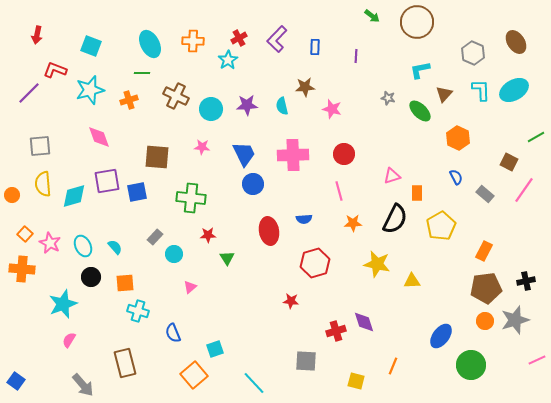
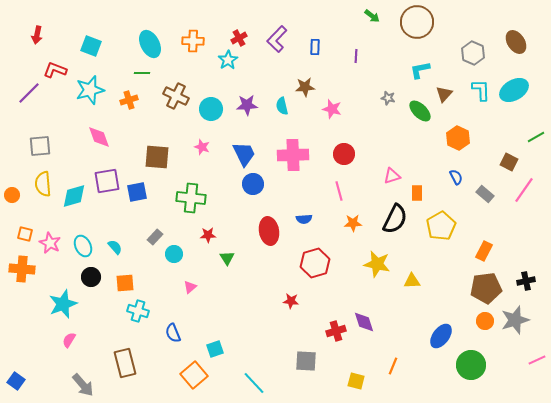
pink star at (202, 147): rotated 14 degrees clockwise
orange square at (25, 234): rotated 28 degrees counterclockwise
